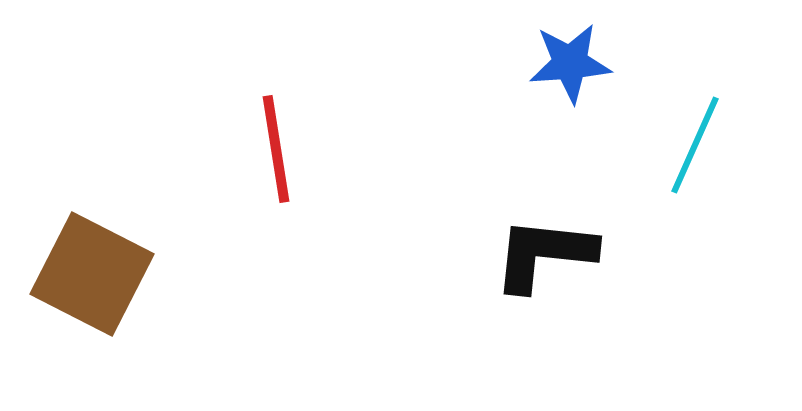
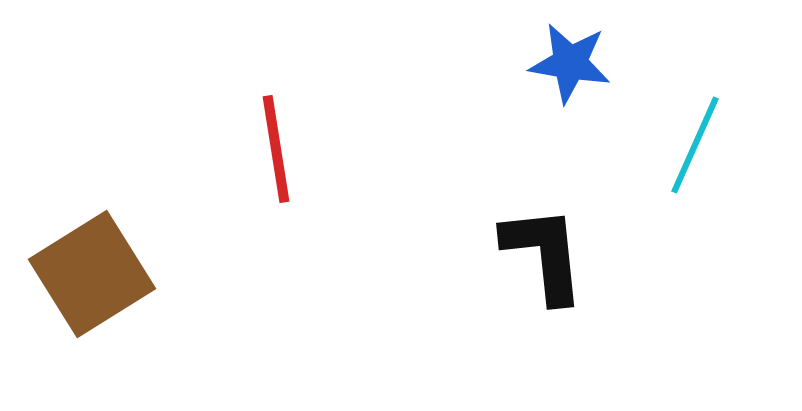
blue star: rotated 14 degrees clockwise
black L-shape: rotated 78 degrees clockwise
brown square: rotated 31 degrees clockwise
